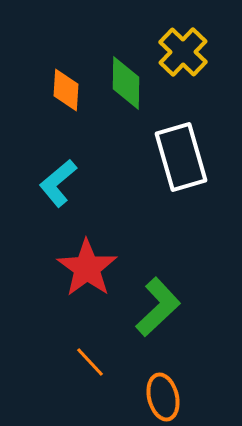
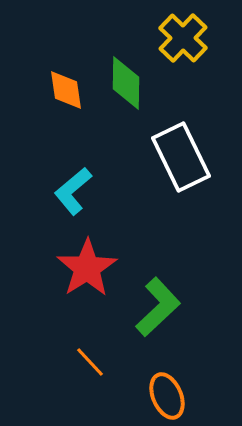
yellow cross: moved 14 px up
orange diamond: rotated 12 degrees counterclockwise
white rectangle: rotated 10 degrees counterclockwise
cyan L-shape: moved 15 px right, 8 px down
red star: rotated 4 degrees clockwise
orange ellipse: moved 4 px right, 1 px up; rotated 9 degrees counterclockwise
